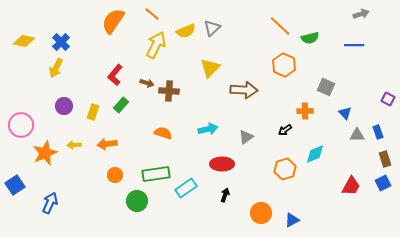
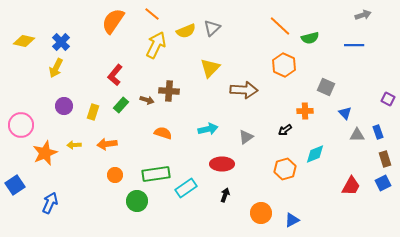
gray arrow at (361, 14): moved 2 px right, 1 px down
brown arrow at (147, 83): moved 17 px down
